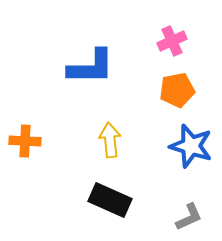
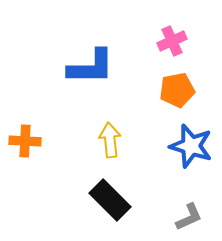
black rectangle: rotated 21 degrees clockwise
